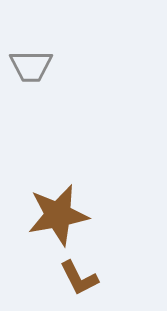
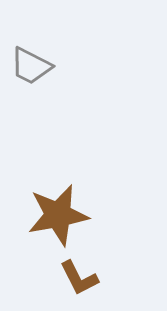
gray trapezoid: rotated 27 degrees clockwise
